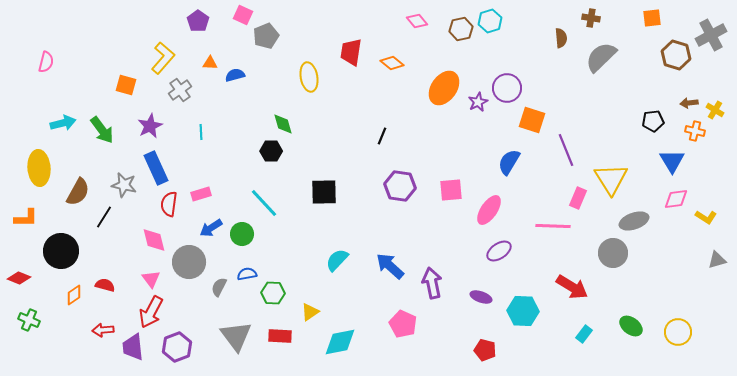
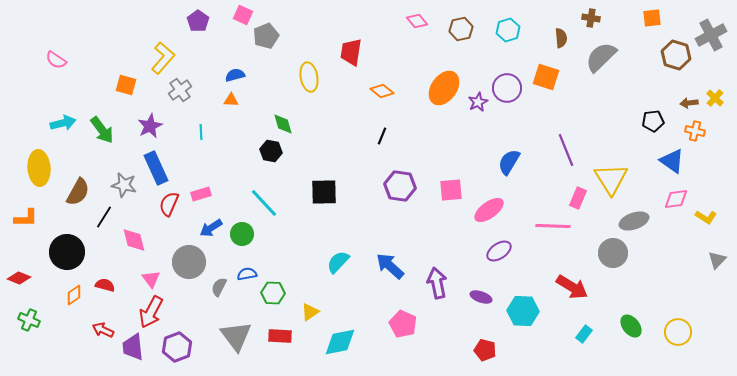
cyan hexagon at (490, 21): moved 18 px right, 9 px down
pink semicircle at (46, 62): moved 10 px right, 2 px up; rotated 110 degrees clockwise
orange triangle at (210, 63): moved 21 px right, 37 px down
orange diamond at (392, 63): moved 10 px left, 28 px down
yellow cross at (715, 110): moved 12 px up; rotated 12 degrees clockwise
orange square at (532, 120): moved 14 px right, 43 px up
black hexagon at (271, 151): rotated 10 degrees clockwise
blue triangle at (672, 161): rotated 24 degrees counterclockwise
red semicircle at (169, 204): rotated 15 degrees clockwise
pink ellipse at (489, 210): rotated 20 degrees clockwise
pink diamond at (154, 240): moved 20 px left
black circle at (61, 251): moved 6 px right, 1 px down
cyan semicircle at (337, 260): moved 1 px right, 2 px down
gray triangle at (717, 260): rotated 30 degrees counterclockwise
purple arrow at (432, 283): moved 5 px right
green ellipse at (631, 326): rotated 15 degrees clockwise
red arrow at (103, 330): rotated 30 degrees clockwise
